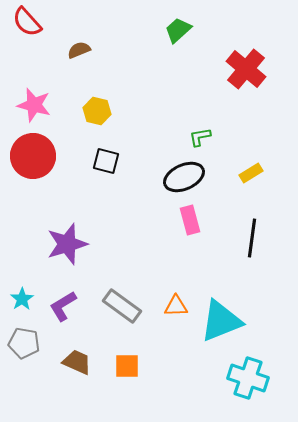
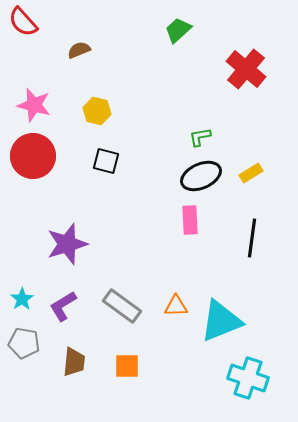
red semicircle: moved 4 px left
black ellipse: moved 17 px right, 1 px up
pink rectangle: rotated 12 degrees clockwise
brown trapezoid: moved 3 px left; rotated 72 degrees clockwise
